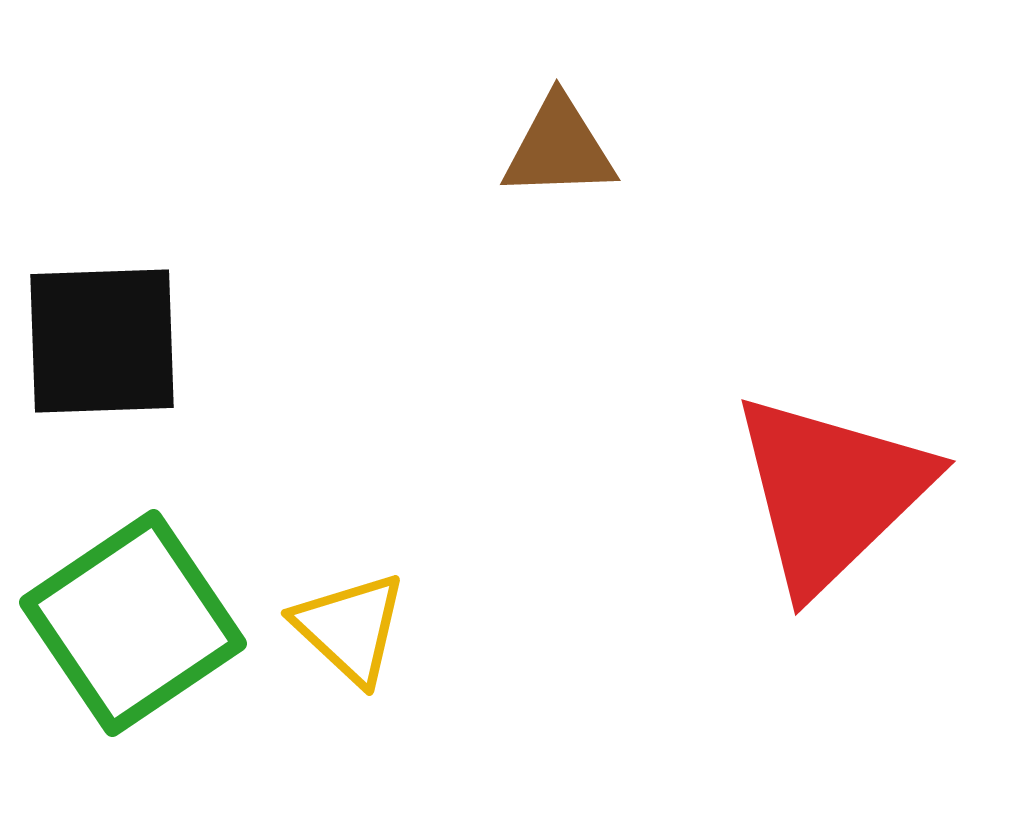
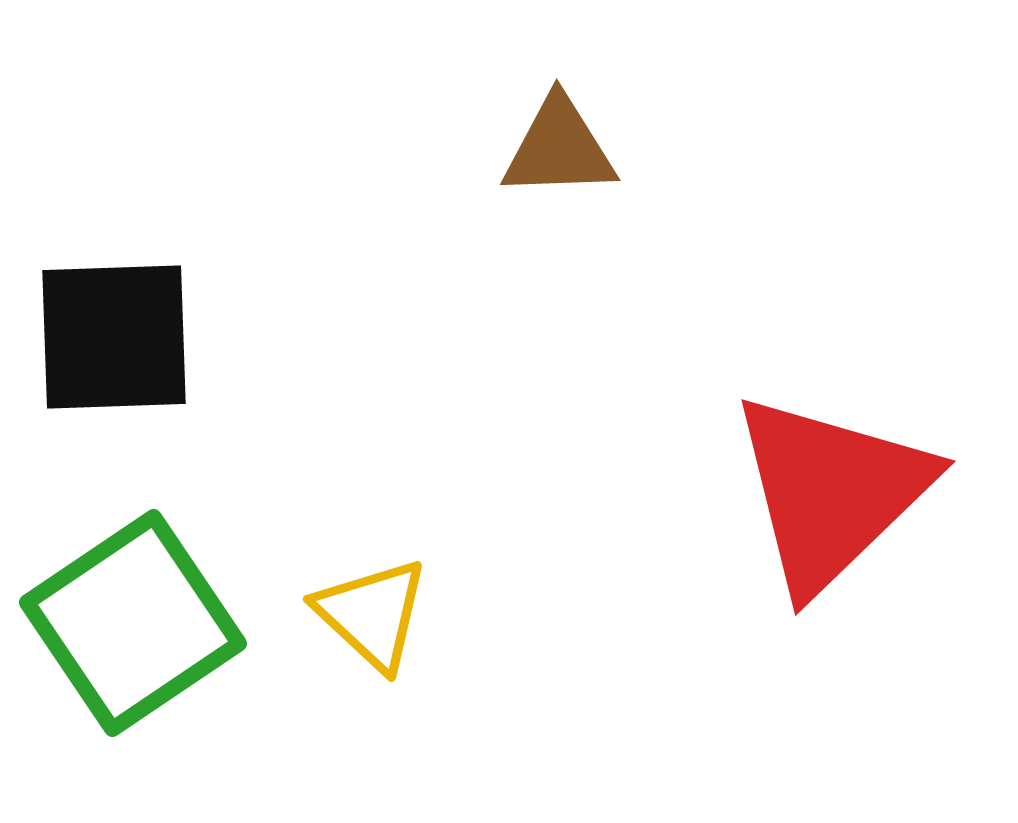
black square: moved 12 px right, 4 px up
yellow triangle: moved 22 px right, 14 px up
